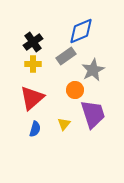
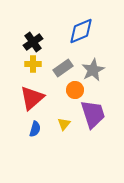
gray rectangle: moved 3 px left, 12 px down
